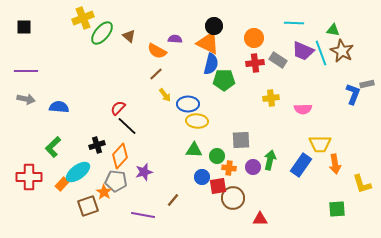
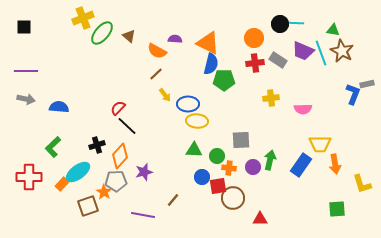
black circle at (214, 26): moved 66 px right, 2 px up
gray pentagon at (116, 181): rotated 10 degrees counterclockwise
